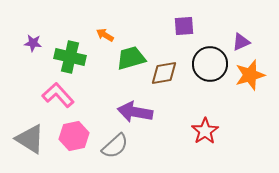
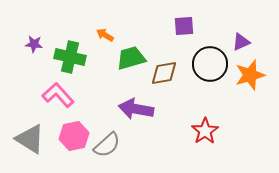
purple star: moved 1 px right, 1 px down
purple arrow: moved 1 px right, 3 px up
gray semicircle: moved 8 px left, 1 px up
